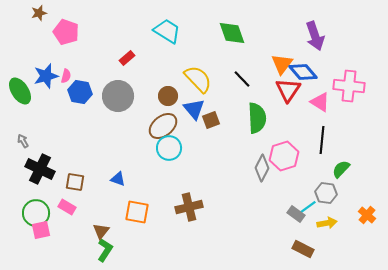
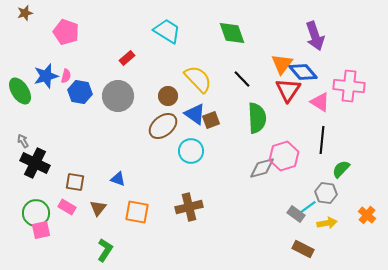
brown star at (39, 13): moved 14 px left
blue triangle at (194, 109): moved 1 px right, 5 px down; rotated 15 degrees counterclockwise
cyan circle at (169, 148): moved 22 px right, 3 px down
gray diamond at (262, 168): rotated 48 degrees clockwise
black cross at (40, 169): moved 5 px left, 6 px up
brown triangle at (101, 231): moved 3 px left, 23 px up
